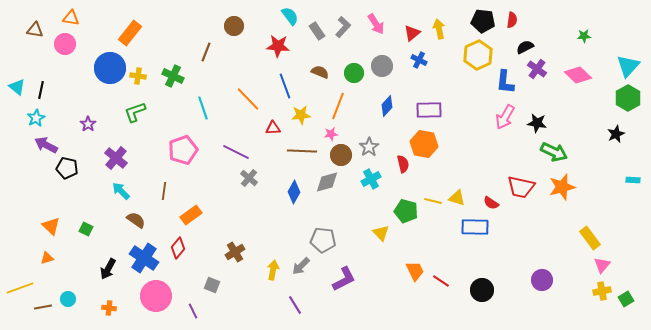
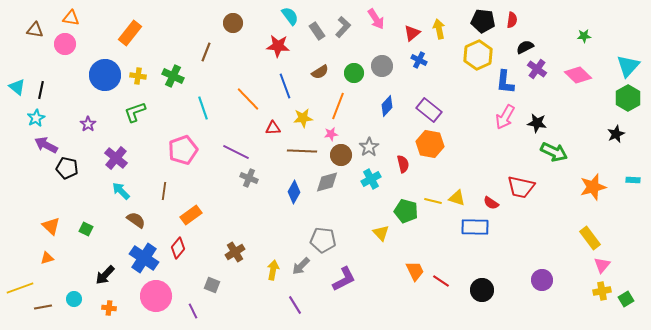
pink arrow at (376, 24): moved 5 px up
brown circle at (234, 26): moved 1 px left, 3 px up
blue circle at (110, 68): moved 5 px left, 7 px down
brown semicircle at (320, 72): rotated 126 degrees clockwise
purple rectangle at (429, 110): rotated 40 degrees clockwise
yellow star at (301, 115): moved 2 px right, 3 px down
orange hexagon at (424, 144): moved 6 px right
gray cross at (249, 178): rotated 18 degrees counterclockwise
orange star at (562, 187): moved 31 px right
black arrow at (108, 269): moved 3 px left, 6 px down; rotated 15 degrees clockwise
cyan circle at (68, 299): moved 6 px right
